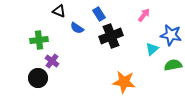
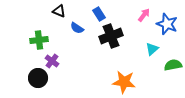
blue star: moved 4 px left, 11 px up; rotated 10 degrees clockwise
